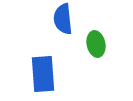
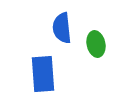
blue semicircle: moved 1 px left, 9 px down
